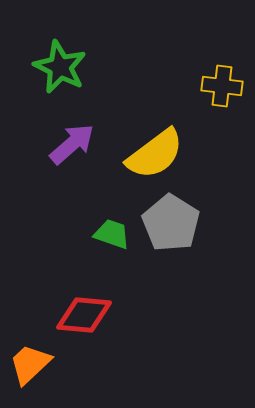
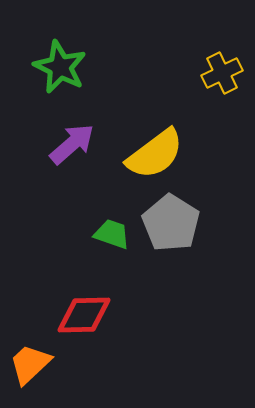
yellow cross: moved 13 px up; rotated 33 degrees counterclockwise
red diamond: rotated 6 degrees counterclockwise
